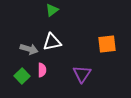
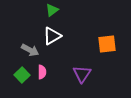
white triangle: moved 6 px up; rotated 18 degrees counterclockwise
gray arrow: moved 1 px right, 1 px down; rotated 12 degrees clockwise
pink semicircle: moved 2 px down
green square: moved 1 px up
